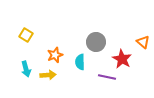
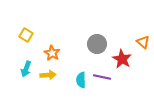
gray circle: moved 1 px right, 2 px down
orange star: moved 3 px left, 2 px up; rotated 21 degrees counterclockwise
cyan semicircle: moved 1 px right, 18 px down
cyan arrow: rotated 35 degrees clockwise
purple line: moved 5 px left
